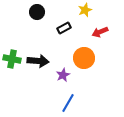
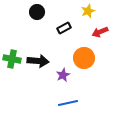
yellow star: moved 3 px right, 1 px down
blue line: rotated 48 degrees clockwise
